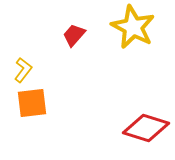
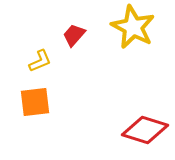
yellow L-shape: moved 17 px right, 9 px up; rotated 30 degrees clockwise
orange square: moved 3 px right, 1 px up
red diamond: moved 1 px left, 2 px down
